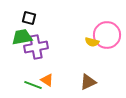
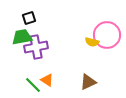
black square: rotated 32 degrees counterclockwise
green line: rotated 24 degrees clockwise
